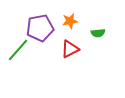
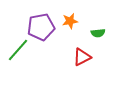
purple pentagon: moved 1 px right, 1 px up
red triangle: moved 12 px right, 8 px down
